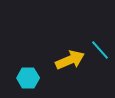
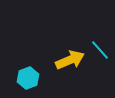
cyan hexagon: rotated 20 degrees counterclockwise
